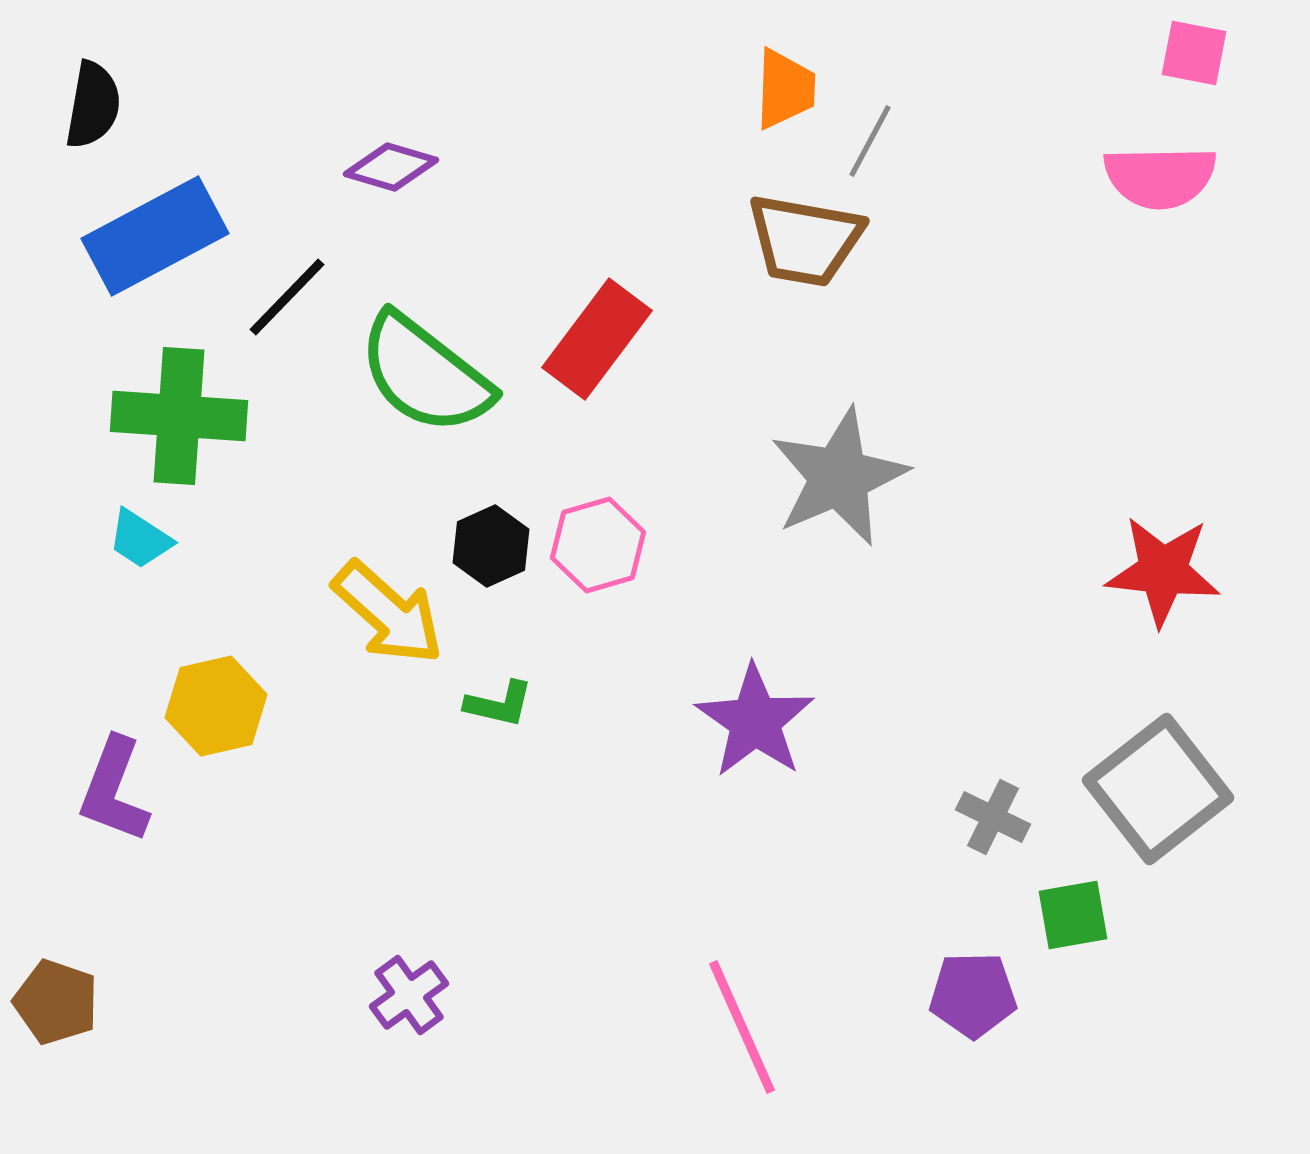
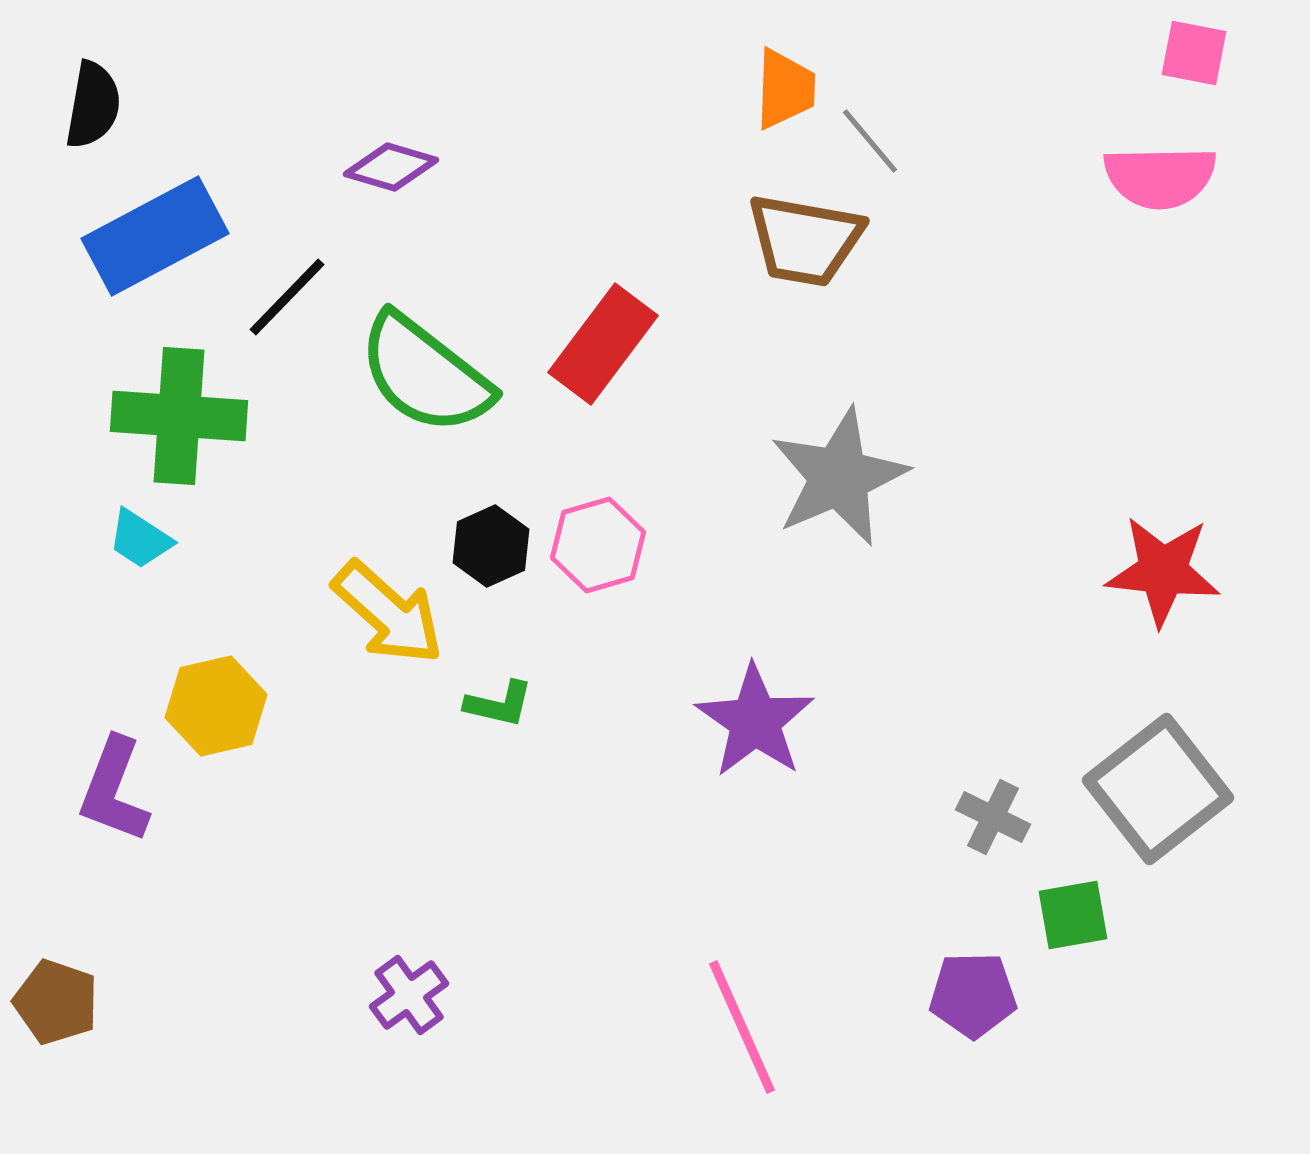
gray line: rotated 68 degrees counterclockwise
red rectangle: moved 6 px right, 5 px down
